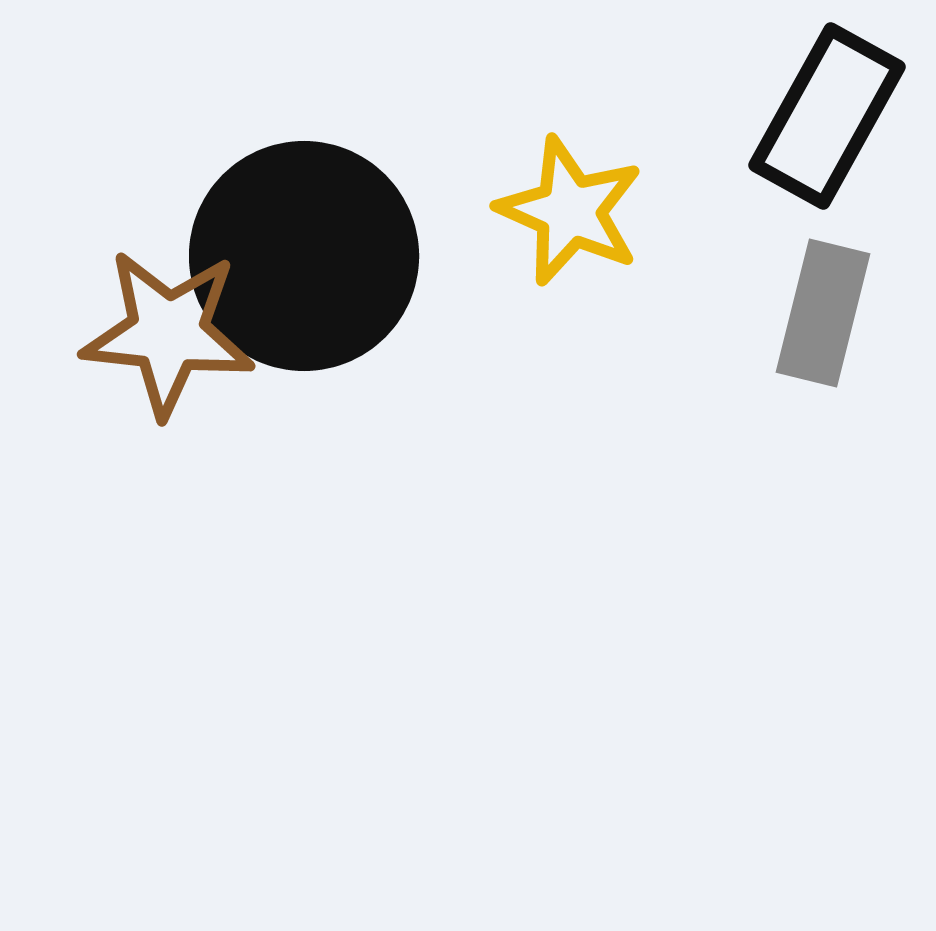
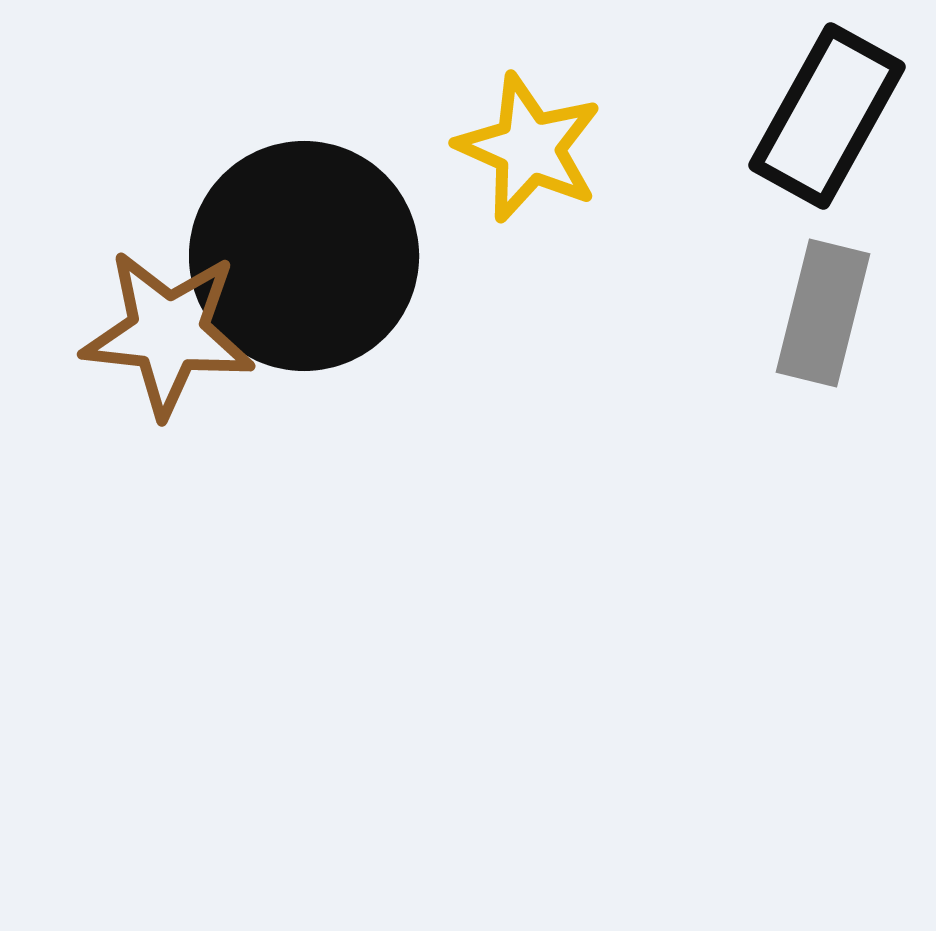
yellow star: moved 41 px left, 63 px up
